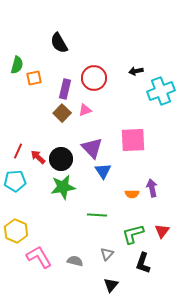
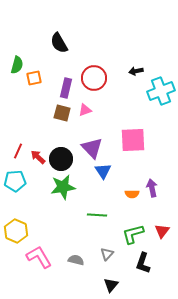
purple rectangle: moved 1 px right, 1 px up
brown square: rotated 30 degrees counterclockwise
gray semicircle: moved 1 px right, 1 px up
